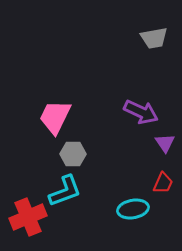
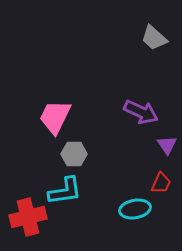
gray trapezoid: rotated 52 degrees clockwise
purple triangle: moved 2 px right, 2 px down
gray hexagon: moved 1 px right
red trapezoid: moved 2 px left
cyan L-shape: rotated 12 degrees clockwise
cyan ellipse: moved 2 px right
red cross: rotated 9 degrees clockwise
